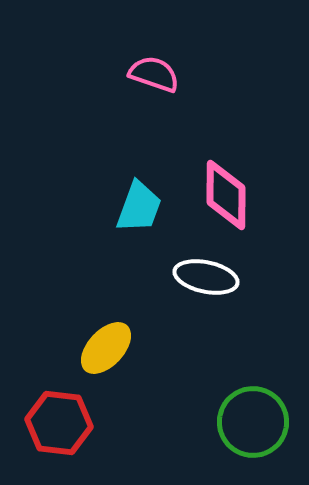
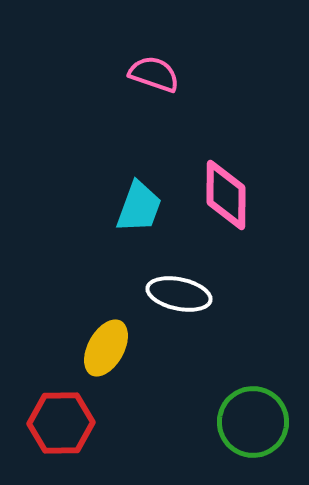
white ellipse: moved 27 px left, 17 px down
yellow ellipse: rotated 14 degrees counterclockwise
red hexagon: moved 2 px right; rotated 8 degrees counterclockwise
